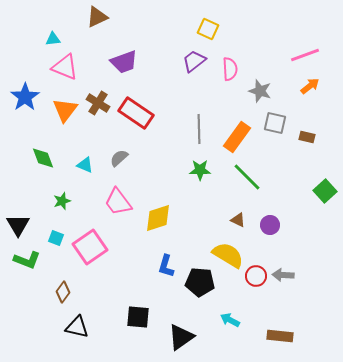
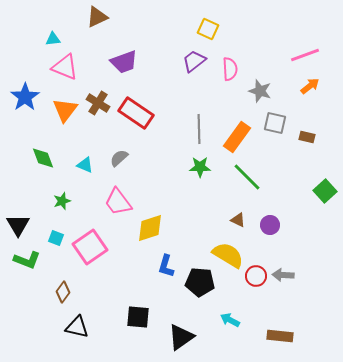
green star at (200, 170): moved 3 px up
yellow diamond at (158, 218): moved 8 px left, 10 px down
